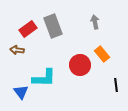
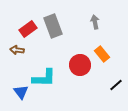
black line: rotated 56 degrees clockwise
